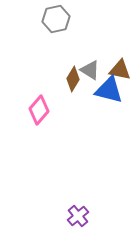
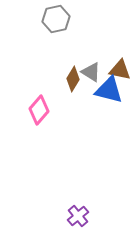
gray triangle: moved 1 px right, 2 px down
